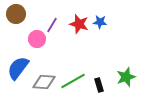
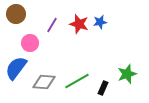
blue star: rotated 16 degrees counterclockwise
pink circle: moved 7 px left, 4 px down
blue semicircle: moved 2 px left
green star: moved 1 px right, 3 px up
green line: moved 4 px right
black rectangle: moved 4 px right, 3 px down; rotated 40 degrees clockwise
